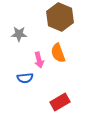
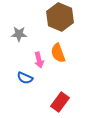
blue semicircle: rotated 28 degrees clockwise
red rectangle: rotated 24 degrees counterclockwise
